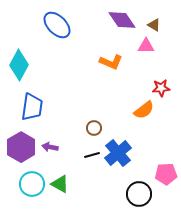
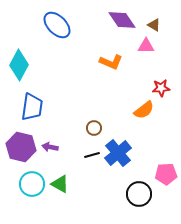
purple hexagon: rotated 16 degrees counterclockwise
